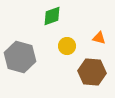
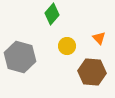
green diamond: moved 2 px up; rotated 30 degrees counterclockwise
orange triangle: rotated 32 degrees clockwise
